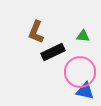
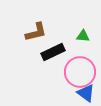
brown L-shape: rotated 125 degrees counterclockwise
blue triangle: moved 1 px right, 2 px down; rotated 24 degrees clockwise
